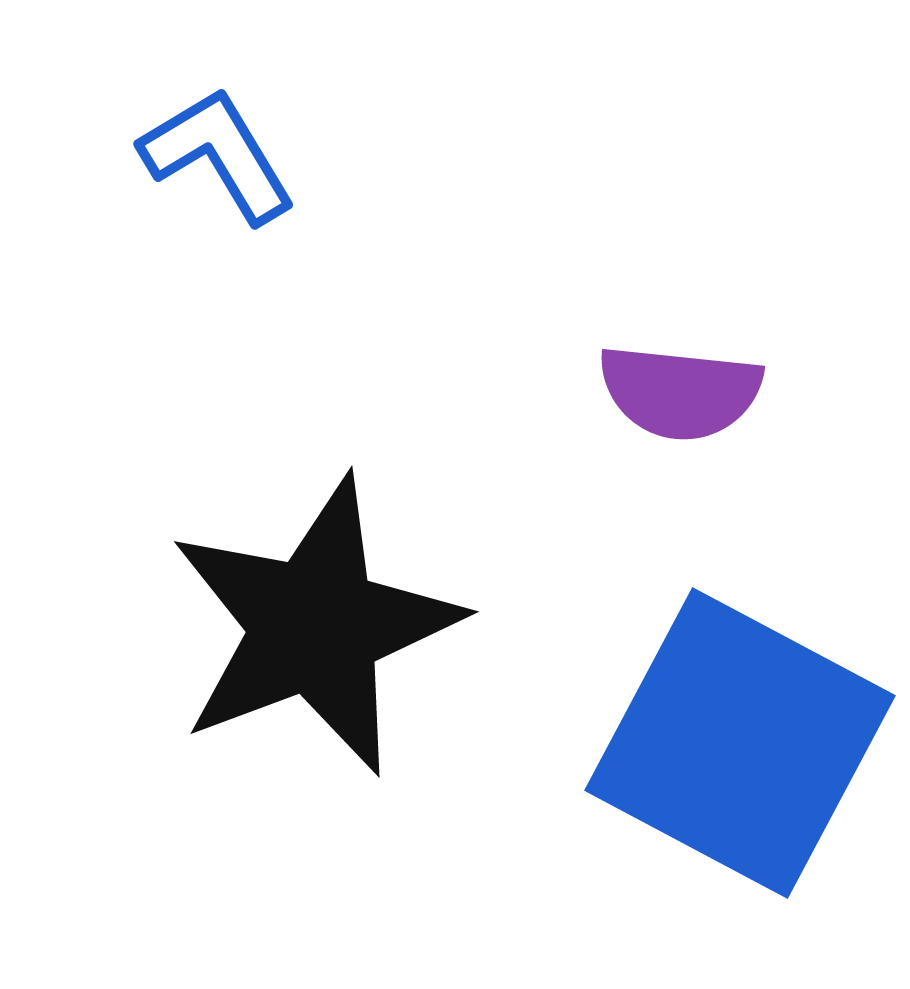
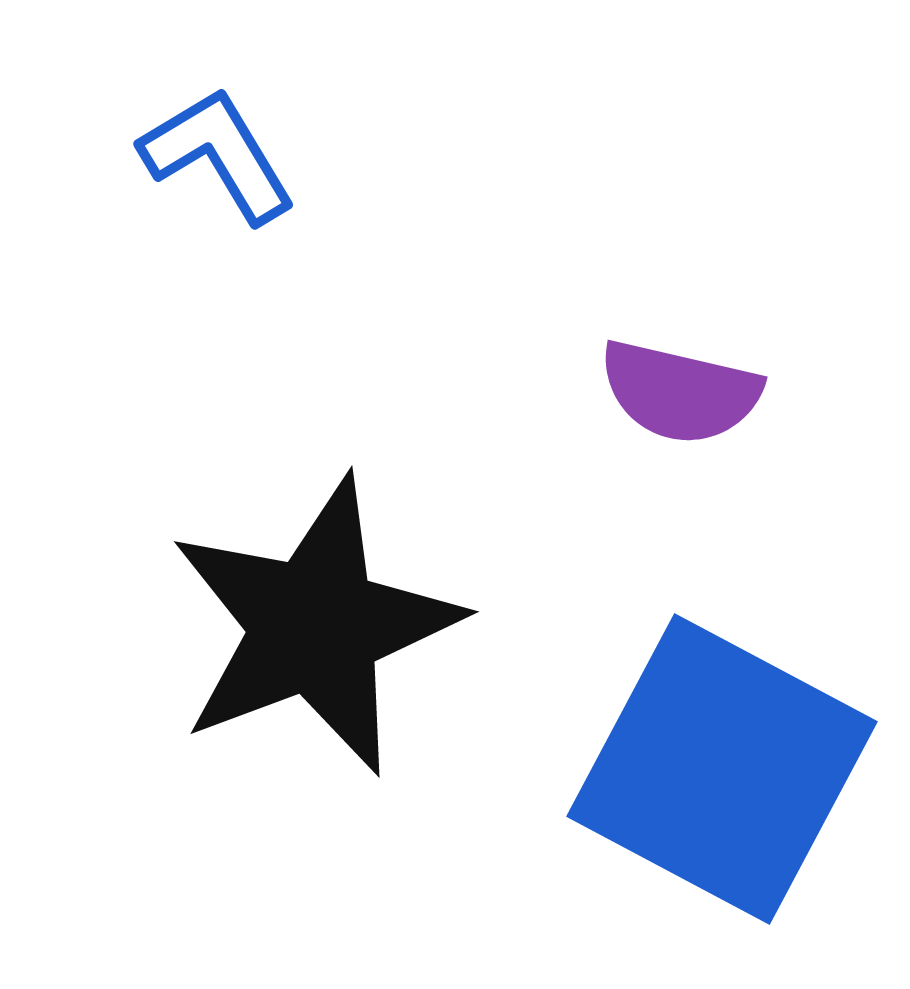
purple semicircle: rotated 7 degrees clockwise
blue square: moved 18 px left, 26 px down
